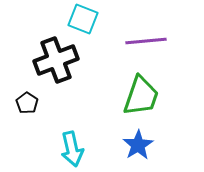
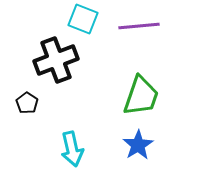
purple line: moved 7 px left, 15 px up
